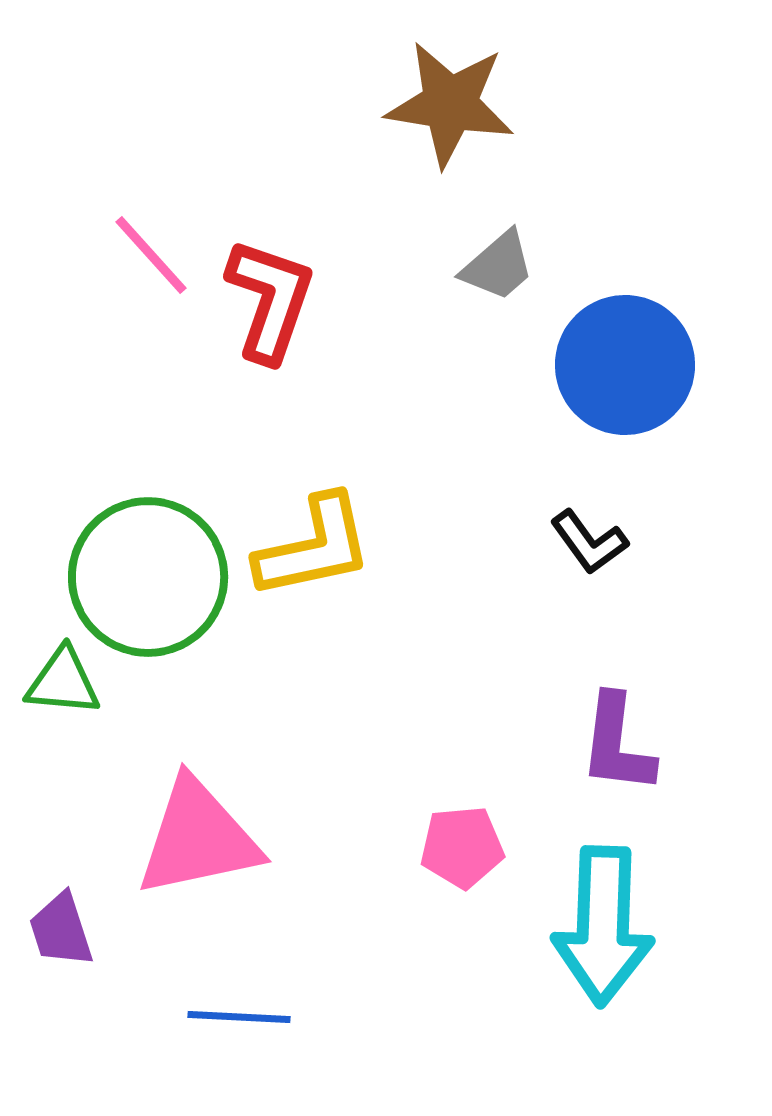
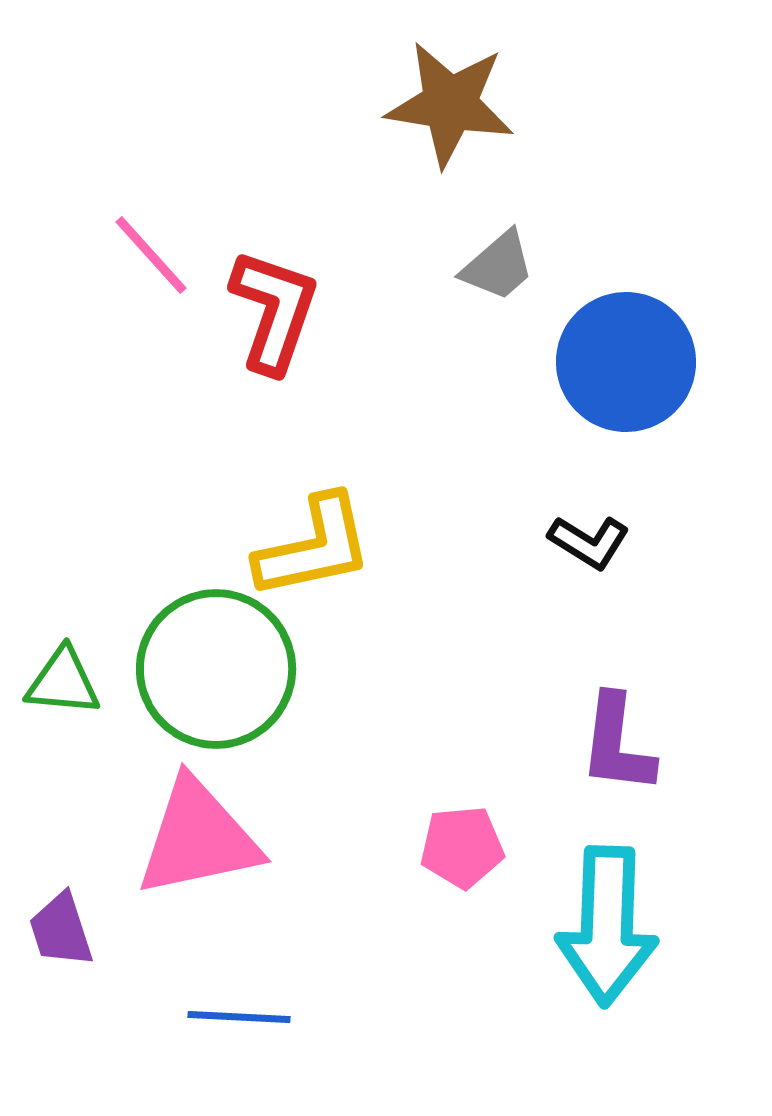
red L-shape: moved 4 px right, 11 px down
blue circle: moved 1 px right, 3 px up
black L-shape: rotated 22 degrees counterclockwise
green circle: moved 68 px right, 92 px down
cyan arrow: moved 4 px right
